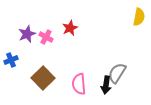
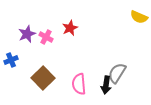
yellow semicircle: rotated 102 degrees clockwise
